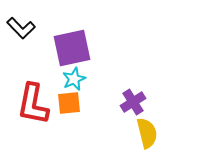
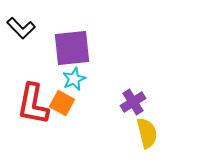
purple square: rotated 6 degrees clockwise
orange square: moved 7 px left; rotated 35 degrees clockwise
